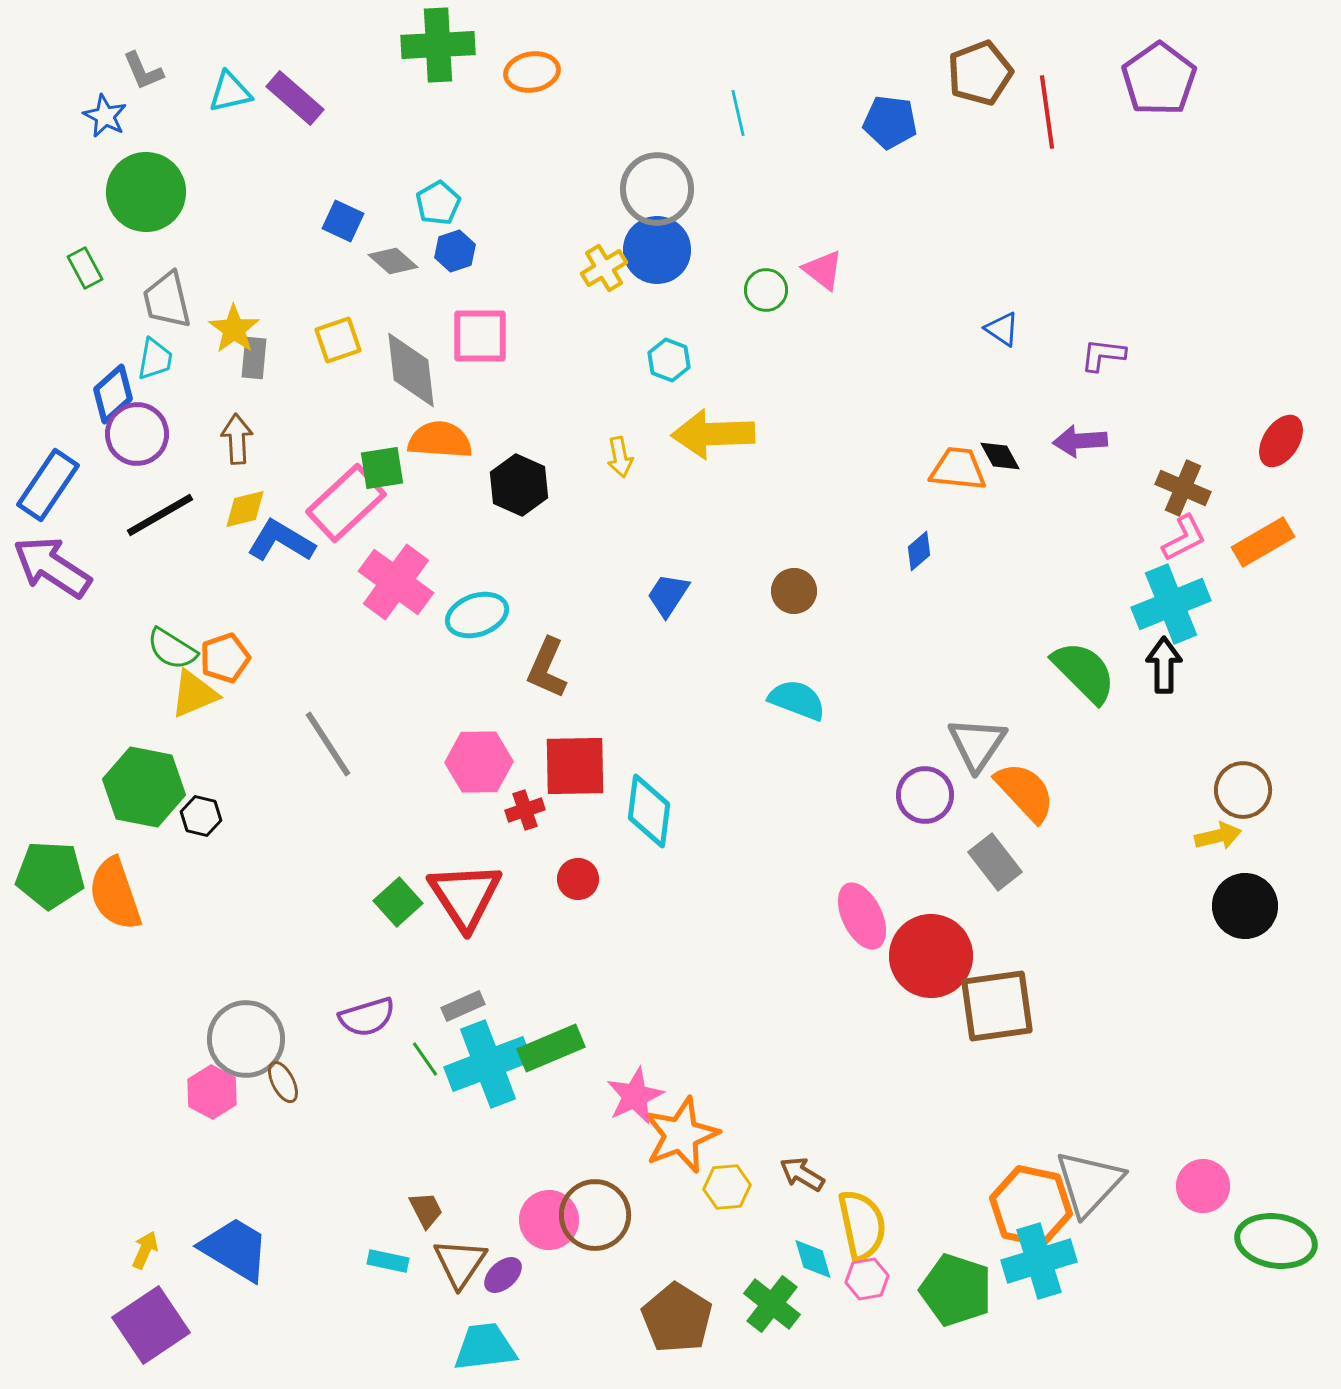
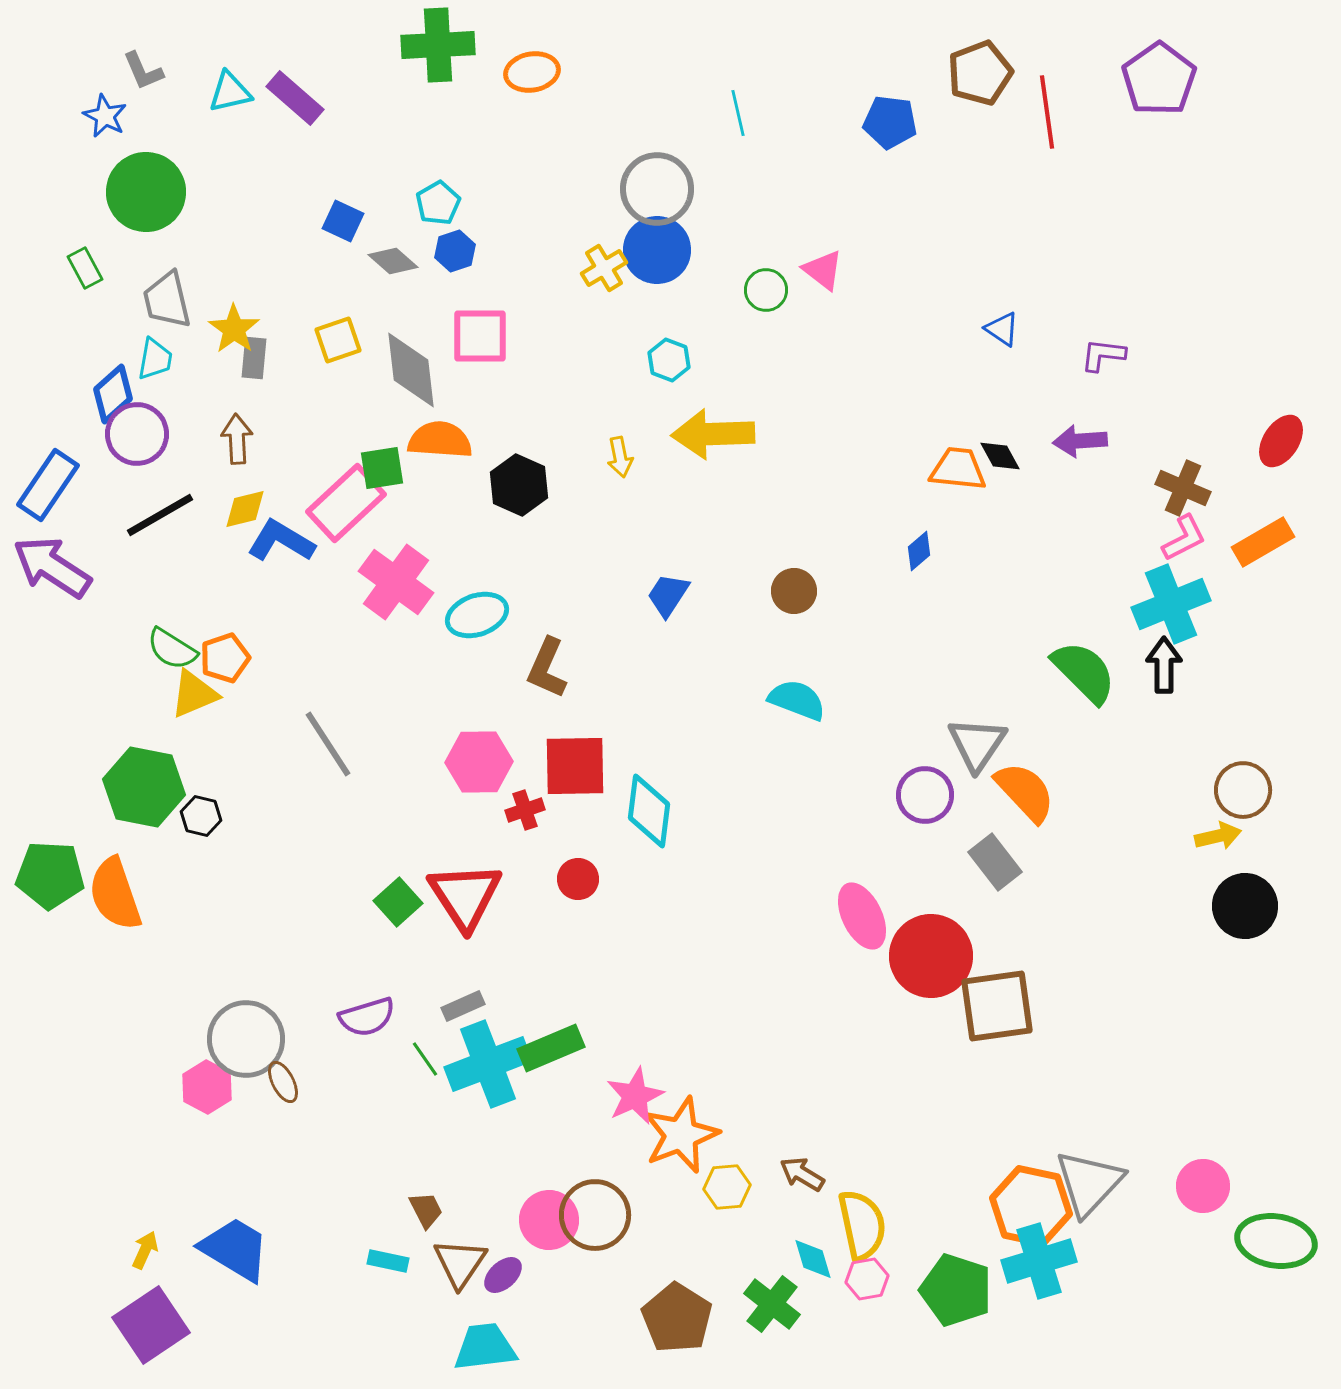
pink hexagon at (212, 1092): moved 5 px left, 5 px up
